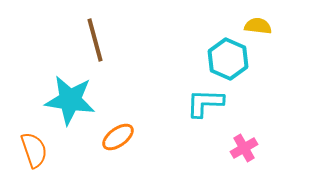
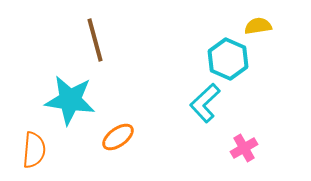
yellow semicircle: rotated 16 degrees counterclockwise
cyan L-shape: rotated 45 degrees counterclockwise
orange semicircle: rotated 24 degrees clockwise
